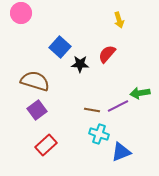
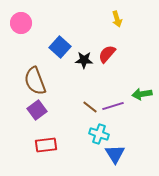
pink circle: moved 10 px down
yellow arrow: moved 2 px left, 1 px up
black star: moved 4 px right, 4 px up
brown semicircle: rotated 128 degrees counterclockwise
green arrow: moved 2 px right, 1 px down
purple line: moved 5 px left; rotated 10 degrees clockwise
brown line: moved 2 px left, 3 px up; rotated 28 degrees clockwise
red rectangle: rotated 35 degrees clockwise
blue triangle: moved 6 px left, 2 px down; rotated 40 degrees counterclockwise
